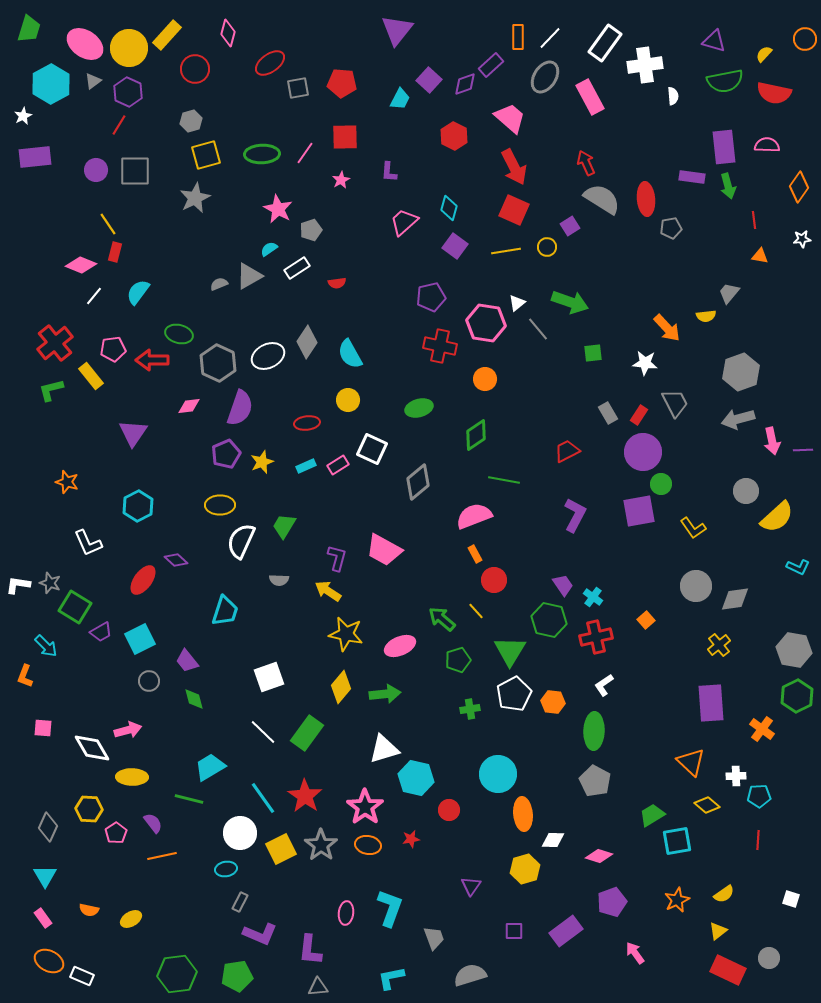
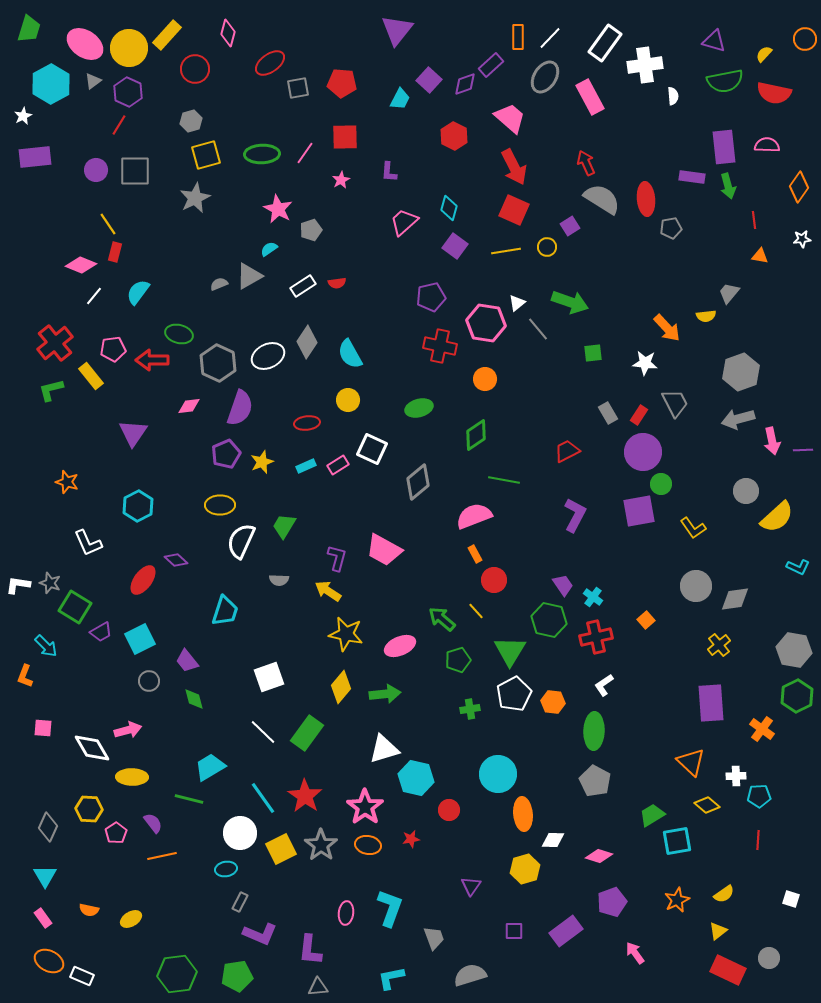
white rectangle at (297, 268): moved 6 px right, 18 px down
